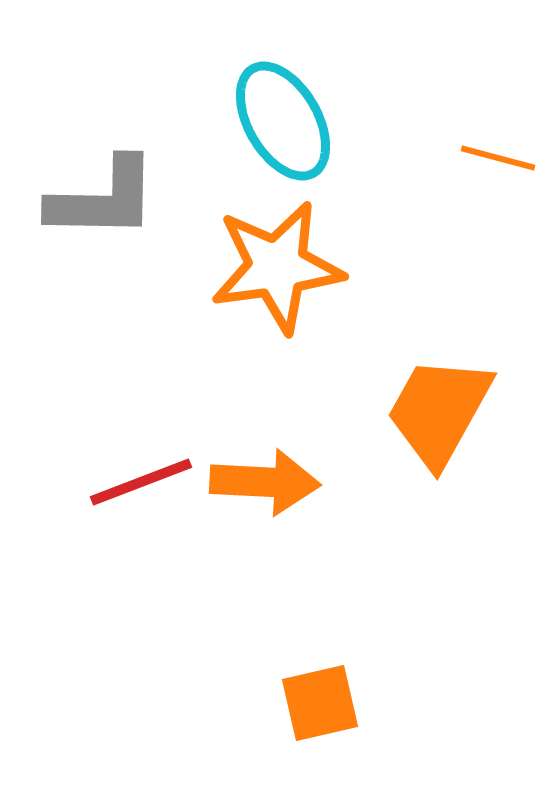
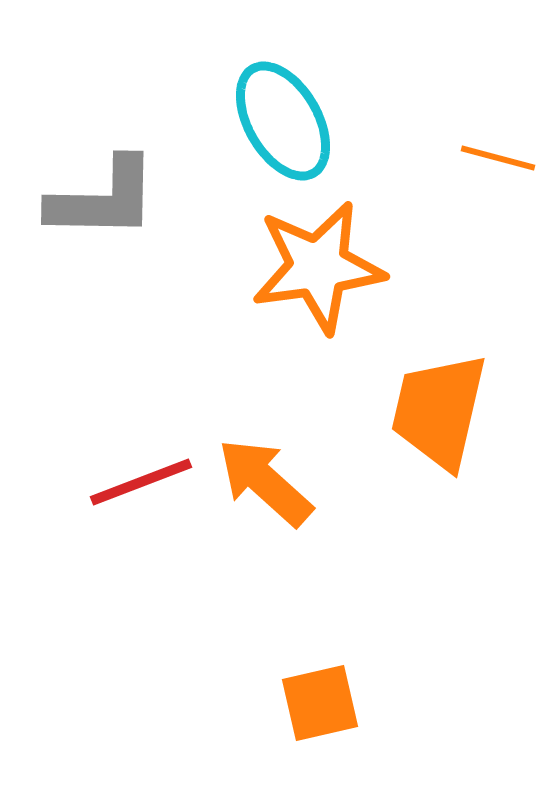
orange star: moved 41 px right
orange trapezoid: rotated 16 degrees counterclockwise
orange arrow: rotated 141 degrees counterclockwise
